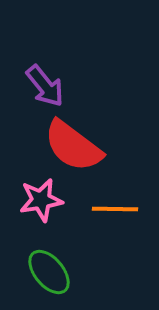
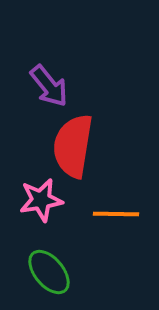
purple arrow: moved 4 px right
red semicircle: rotated 62 degrees clockwise
orange line: moved 1 px right, 5 px down
